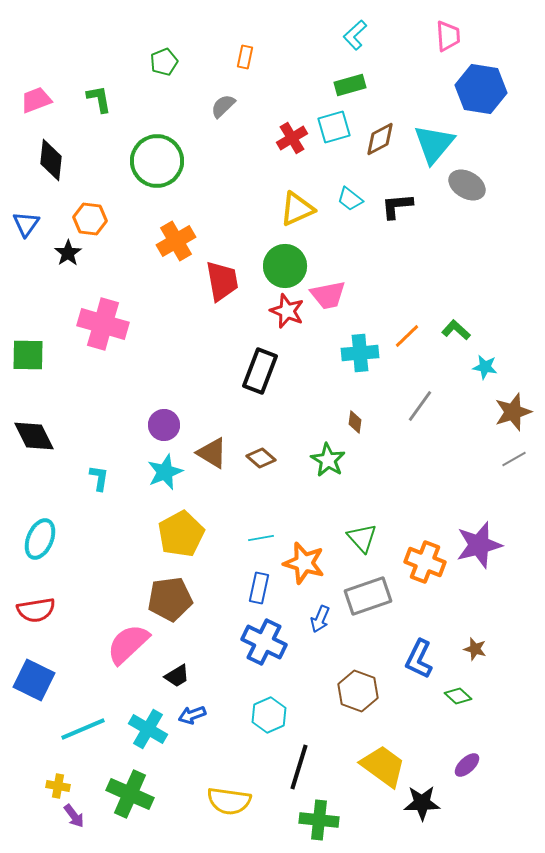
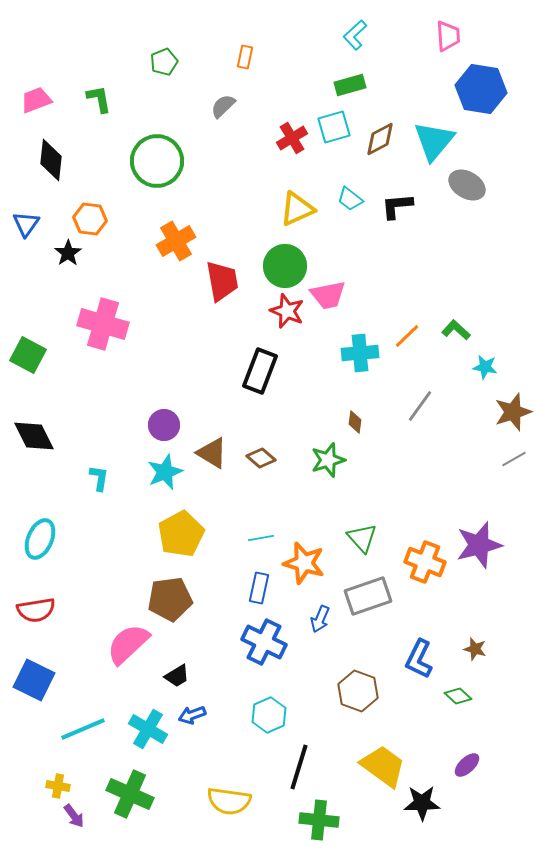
cyan triangle at (434, 144): moved 3 px up
green square at (28, 355): rotated 27 degrees clockwise
green star at (328, 460): rotated 24 degrees clockwise
